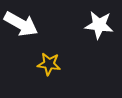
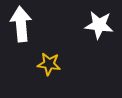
white arrow: rotated 124 degrees counterclockwise
